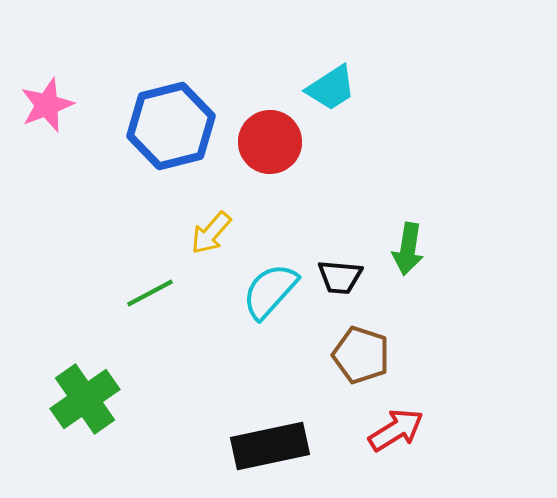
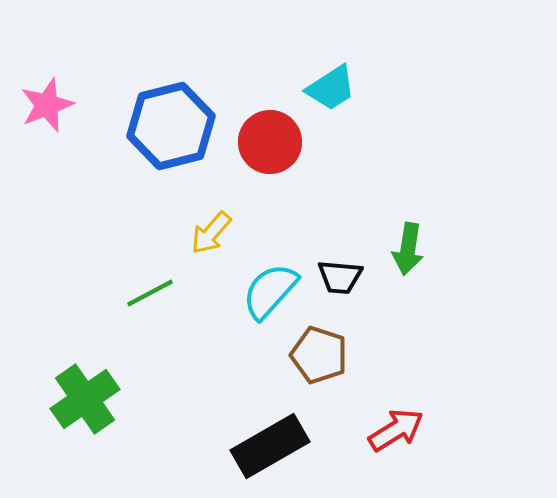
brown pentagon: moved 42 px left
black rectangle: rotated 18 degrees counterclockwise
